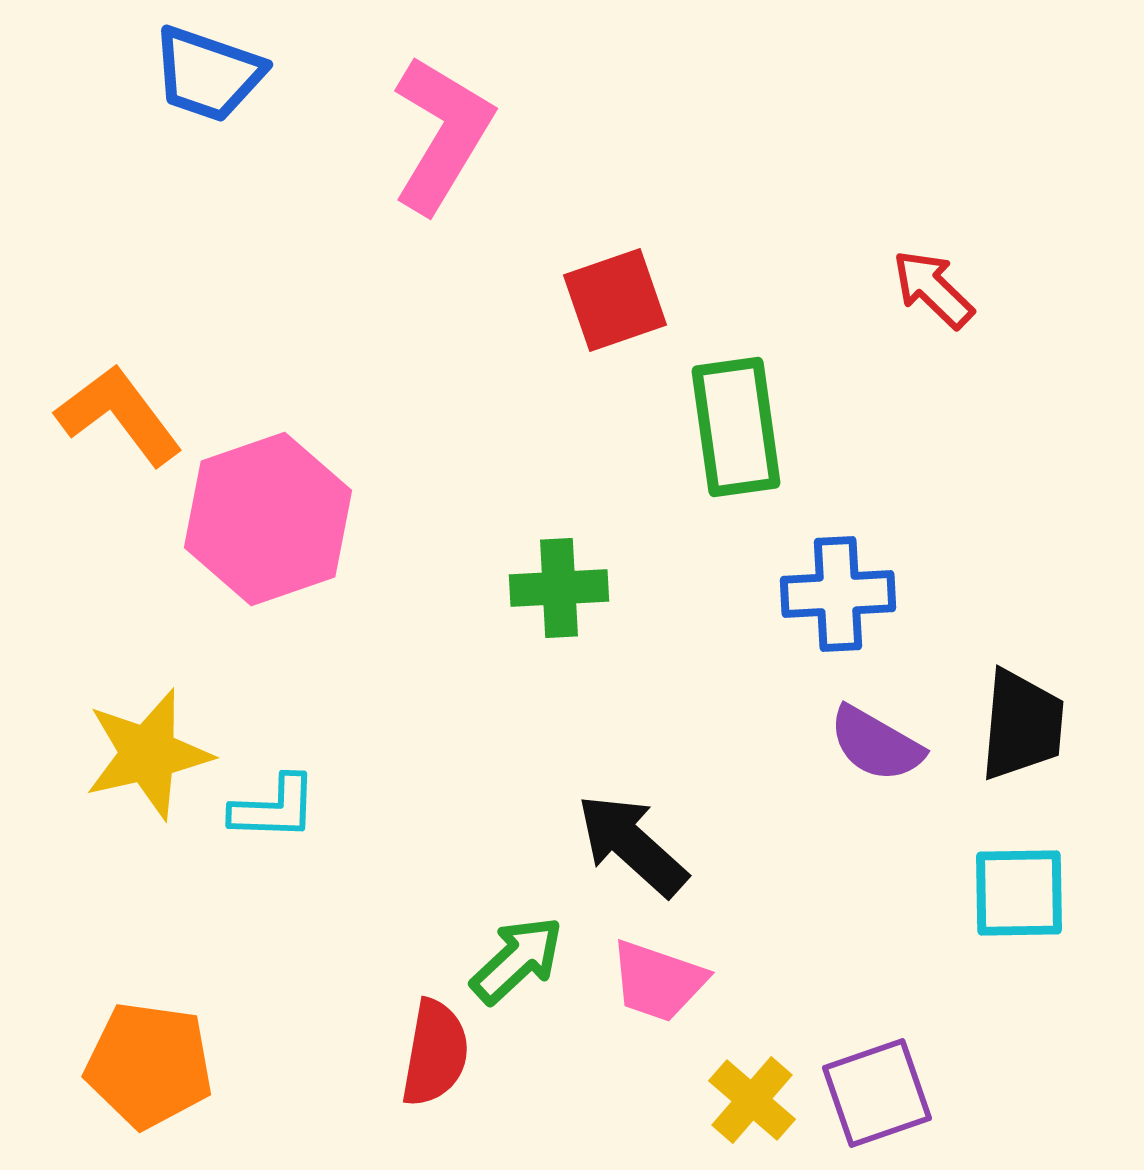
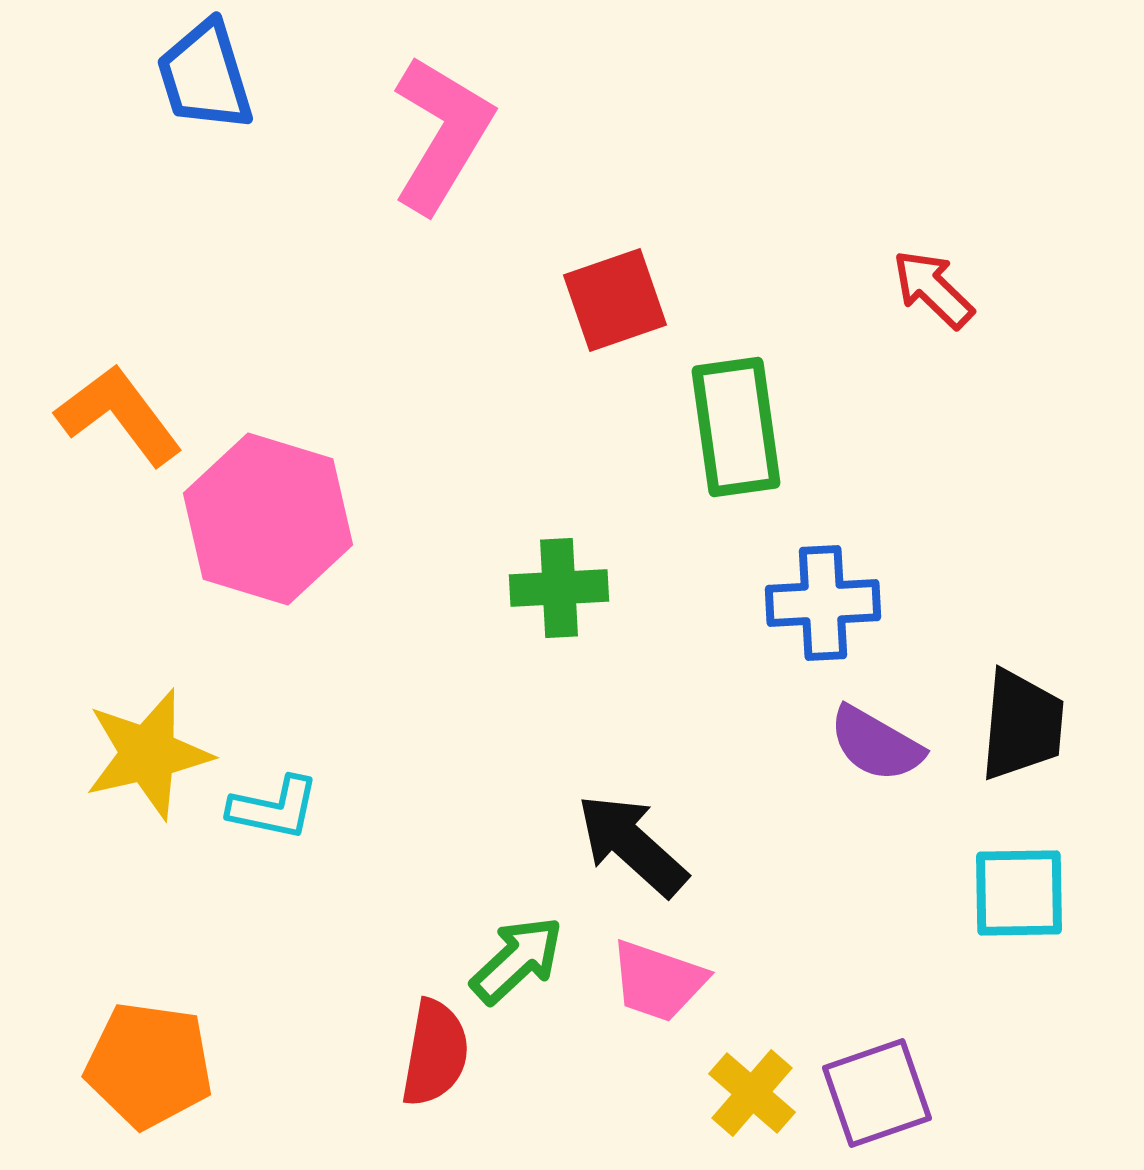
blue trapezoid: moved 3 px left, 2 px down; rotated 54 degrees clockwise
pink hexagon: rotated 24 degrees counterclockwise
blue cross: moved 15 px left, 9 px down
cyan L-shape: rotated 10 degrees clockwise
yellow cross: moved 7 px up
